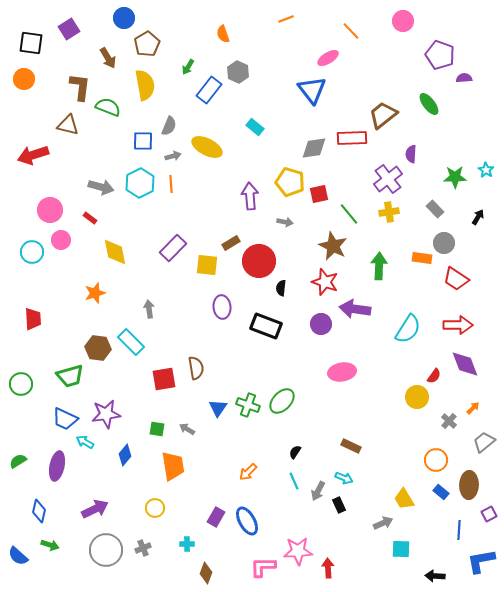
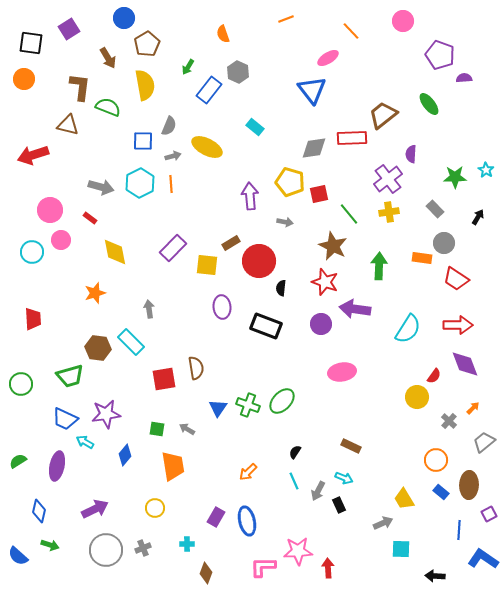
blue ellipse at (247, 521): rotated 16 degrees clockwise
blue L-shape at (481, 561): moved 2 px right, 2 px up; rotated 44 degrees clockwise
